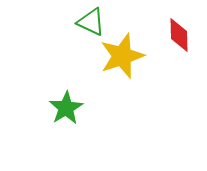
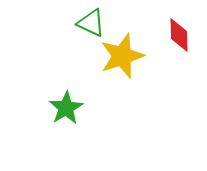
green triangle: moved 1 px down
